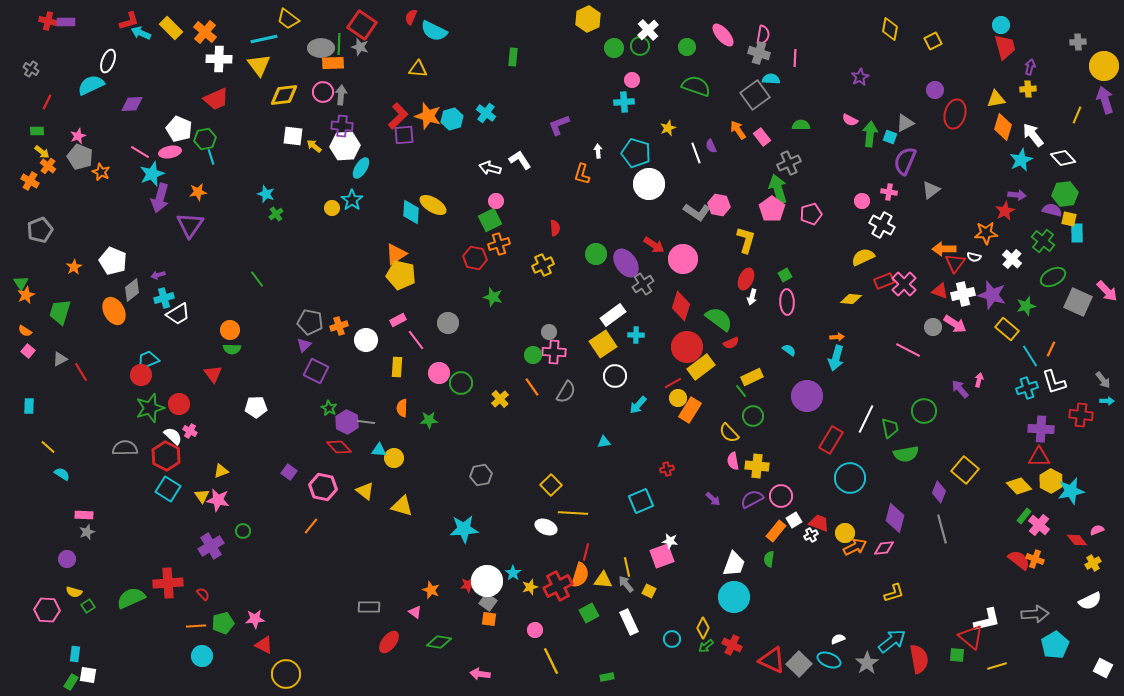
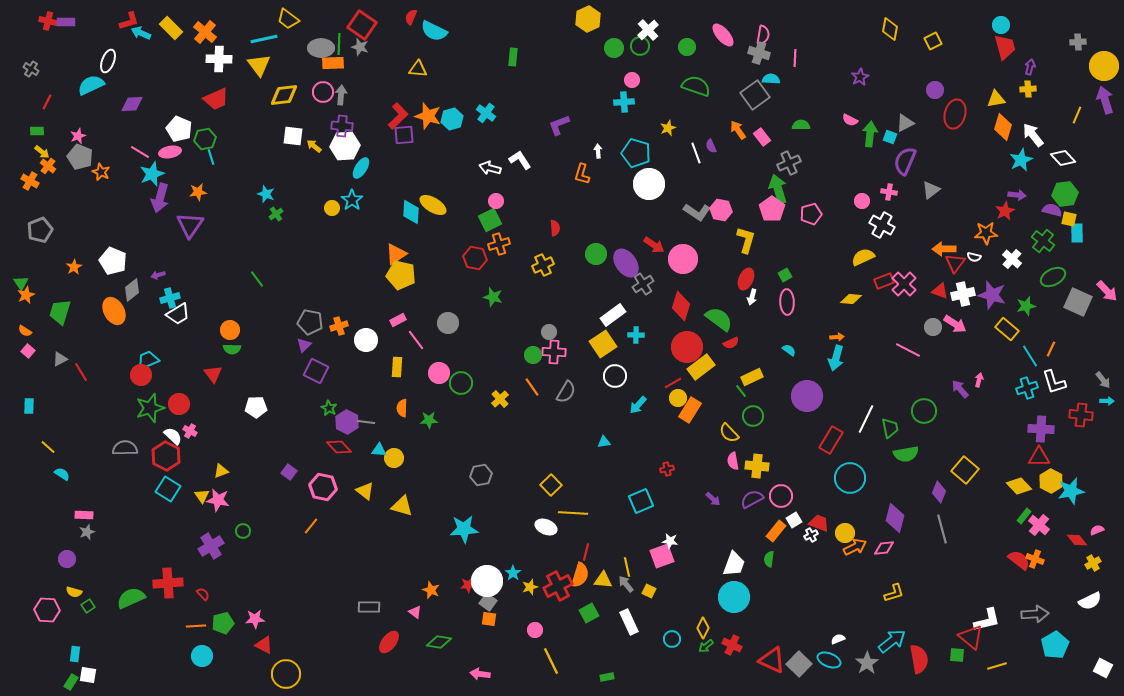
pink hexagon at (719, 205): moved 2 px right, 5 px down
cyan cross at (164, 298): moved 6 px right
